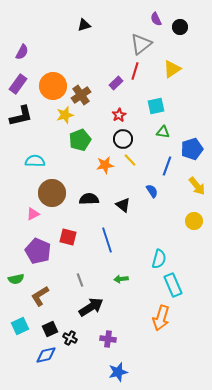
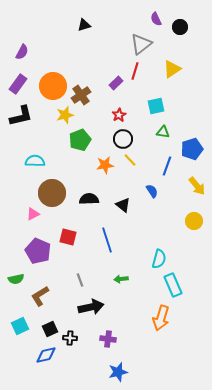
black arrow at (91, 307): rotated 20 degrees clockwise
black cross at (70, 338): rotated 24 degrees counterclockwise
